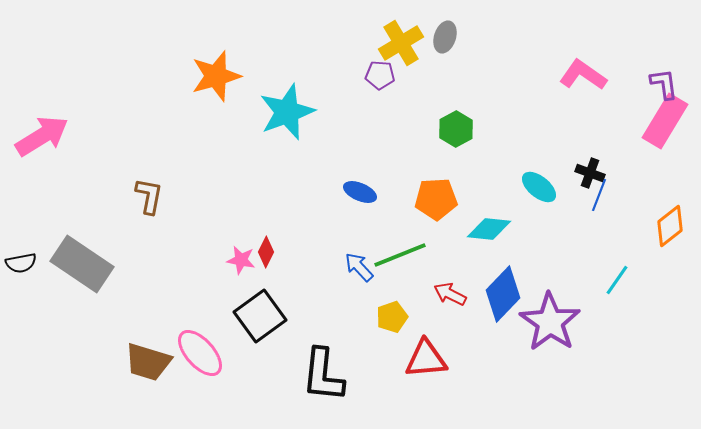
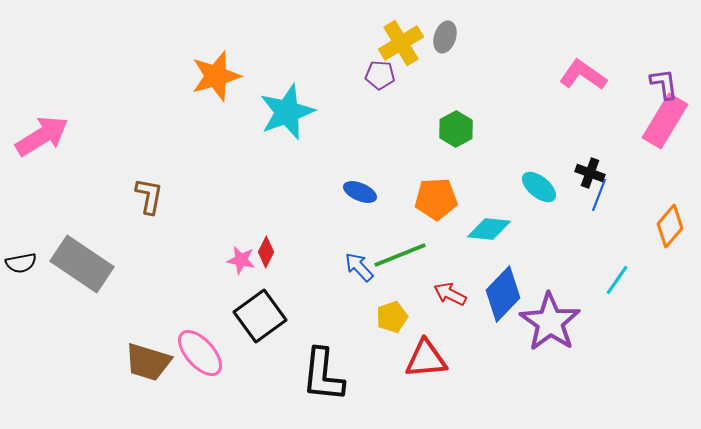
orange diamond: rotated 12 degrees counterclockwise
